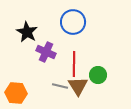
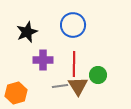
blue circle: moved 3 px down
black star: rotated 20 degrees clockwise
purple cross: moved 3 px left, 8 px down; rotated 24 degrees counterclockwise
gray line: rotated 21 degrees counterclockwise
orange hexagon: rotated 20 degrees counterclockwise
